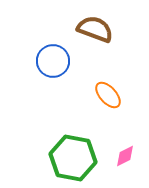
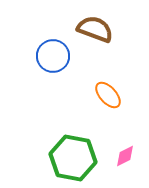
blue circle: moved 5 px up
